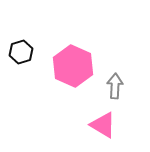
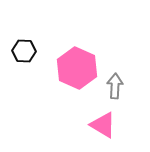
black hexagon: moved 3 px right, 1 px up; rotated 20 degrees clockwise
pink hexagon: moved 4 px right, 2 px down
